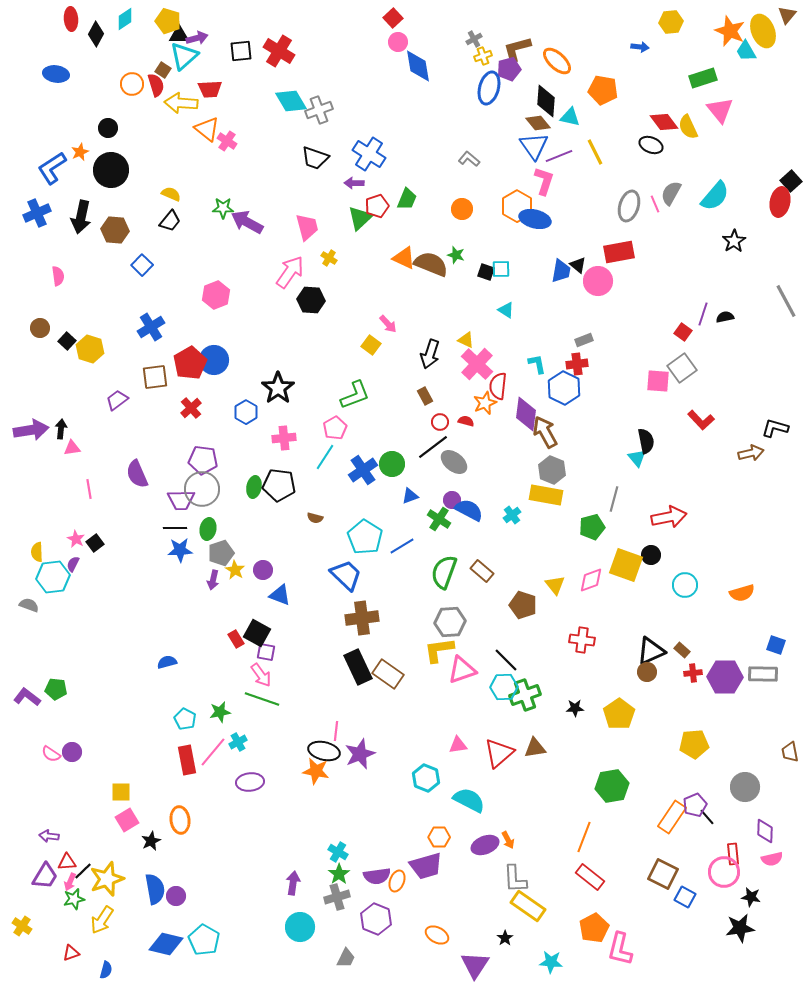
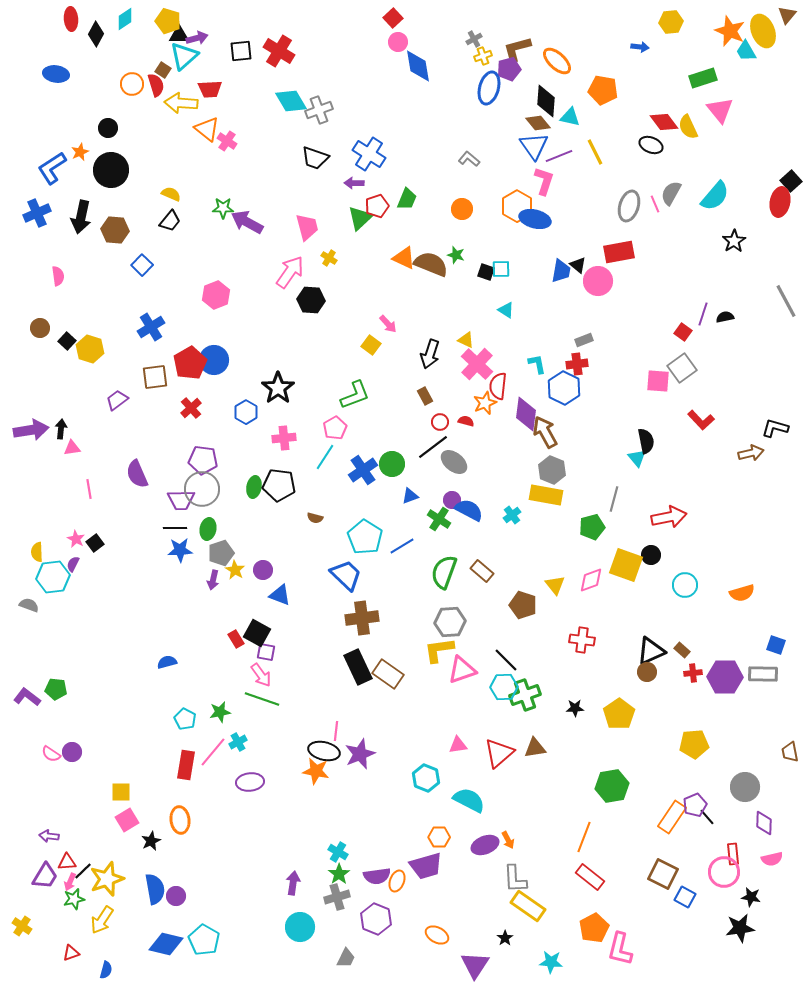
red rectangle at (187, 760): moved 1 px left, 5 px down; rotated 20 degrees clockwise
purple diamond at (765, 831): moved 1 px left, 8 px up
